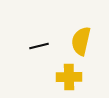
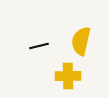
yellow cross: moved 1 px left, 1 px up
